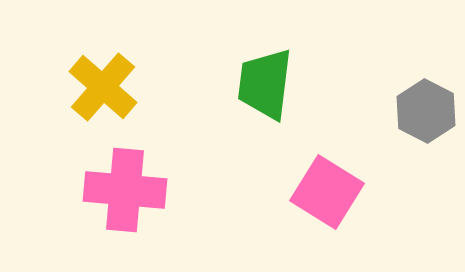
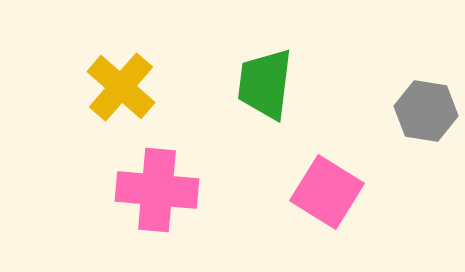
yellow cross: moved 18 px right
gray hexagon: rotated 18 degrees counterclockwise
pink cross: moved 32 px right
